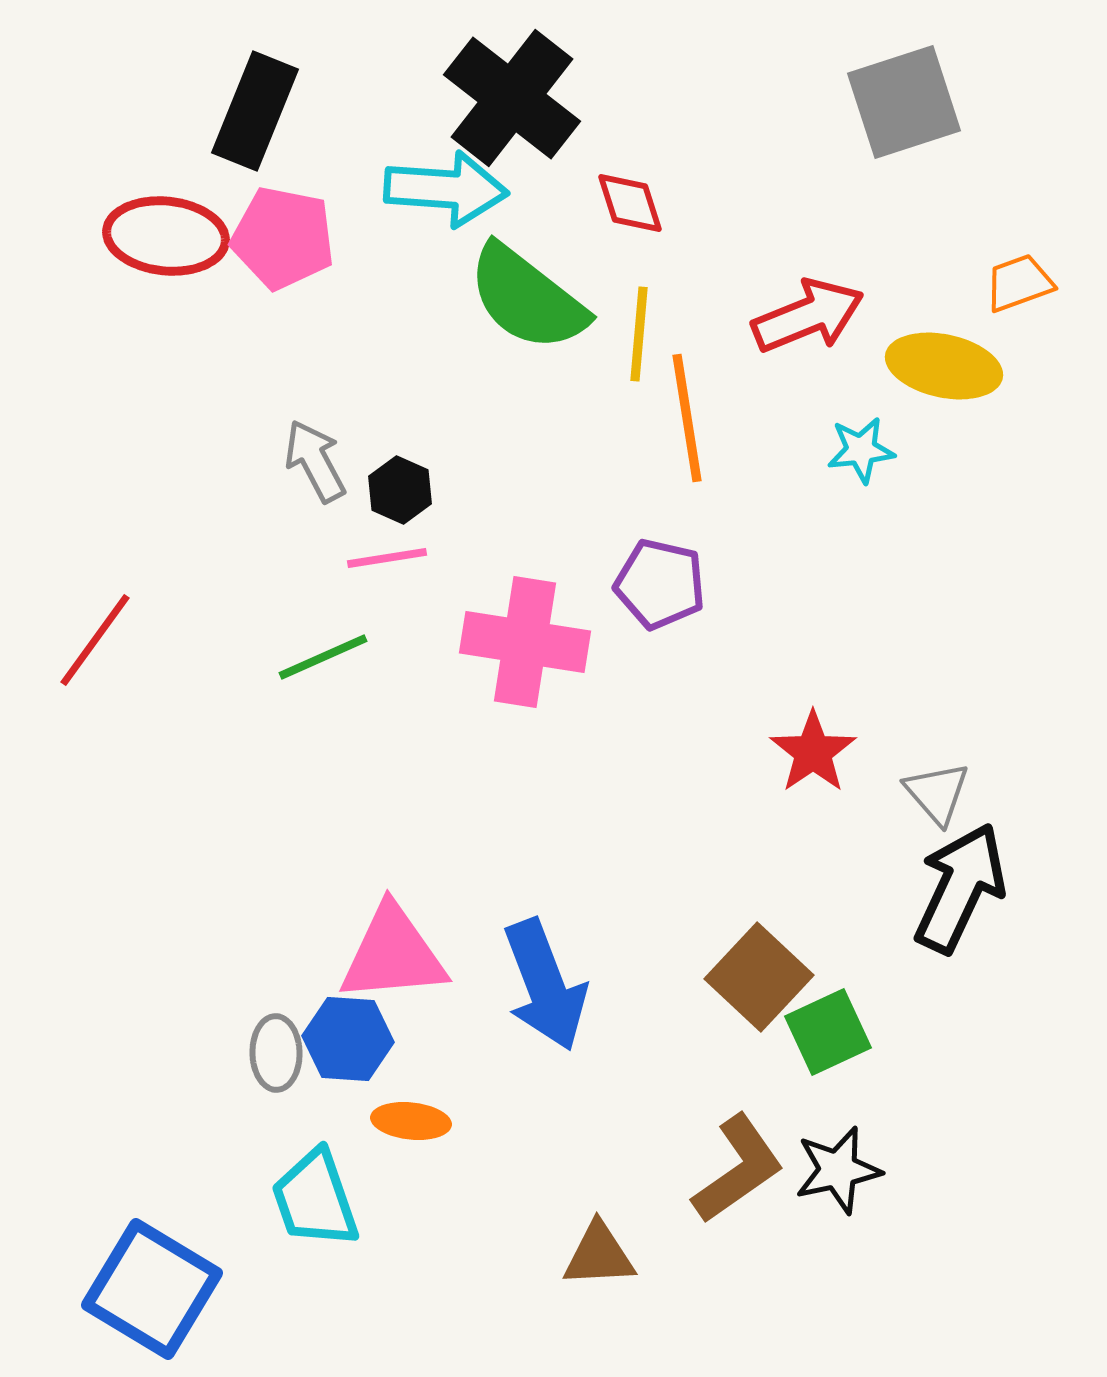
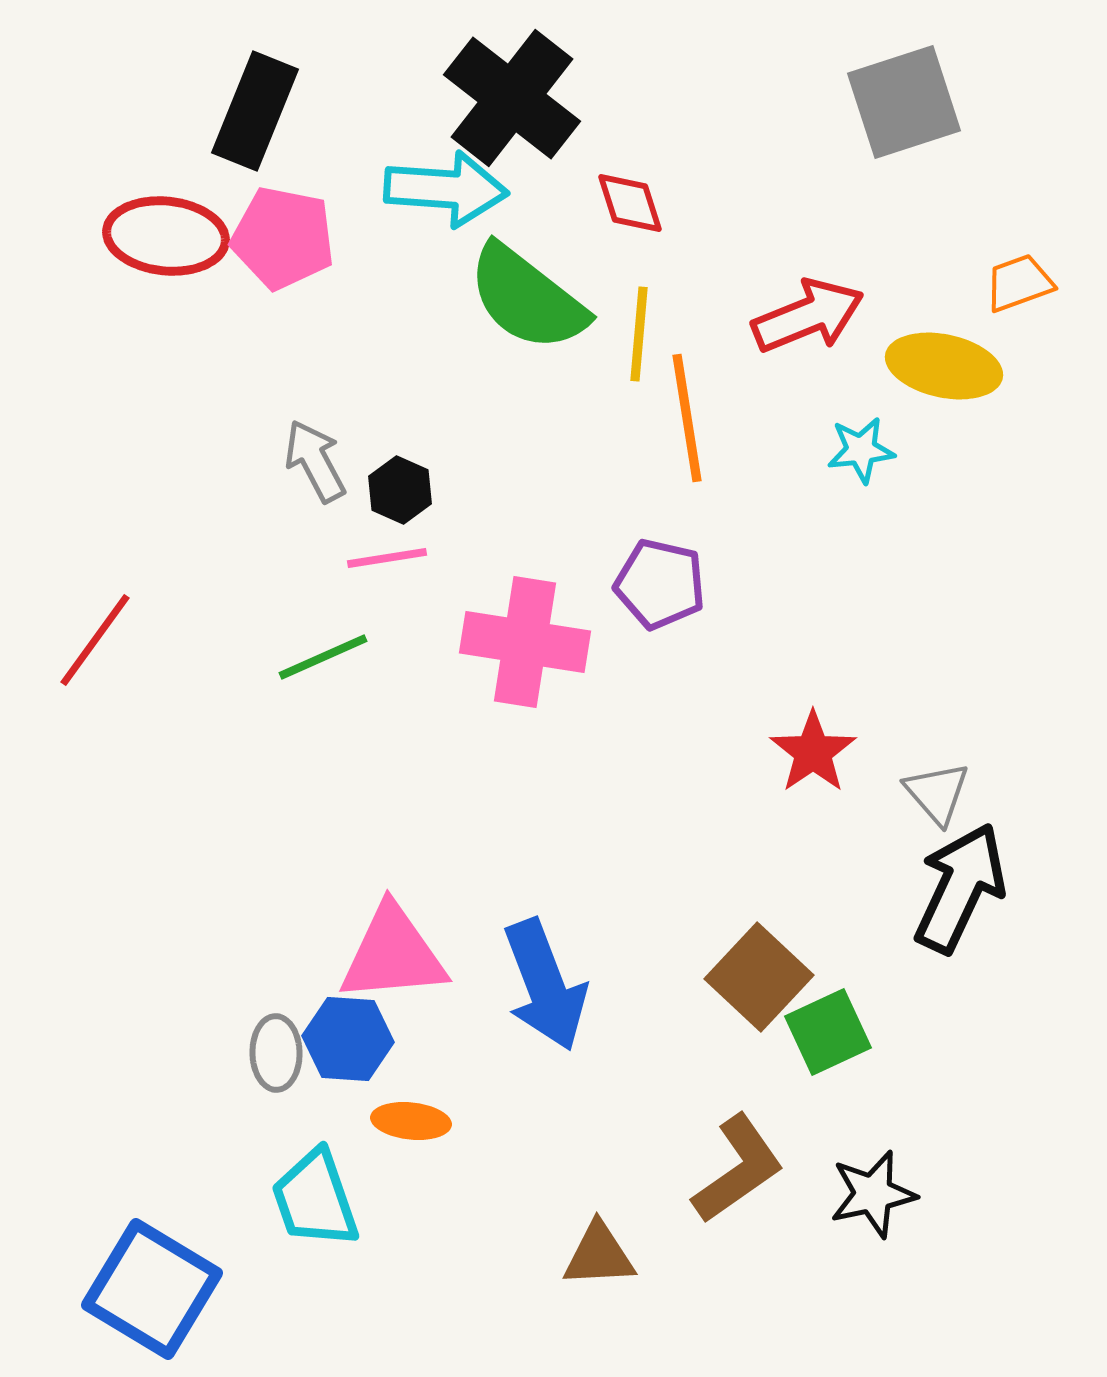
black star: moved 35 px right, 24 px down
